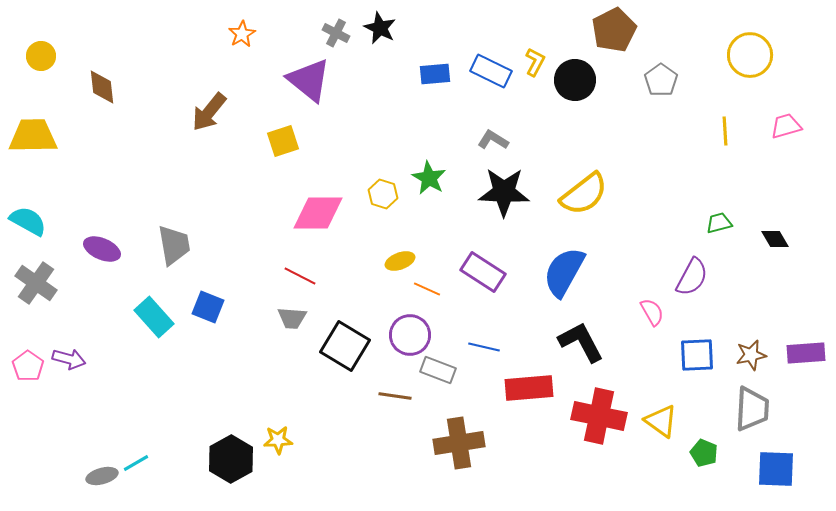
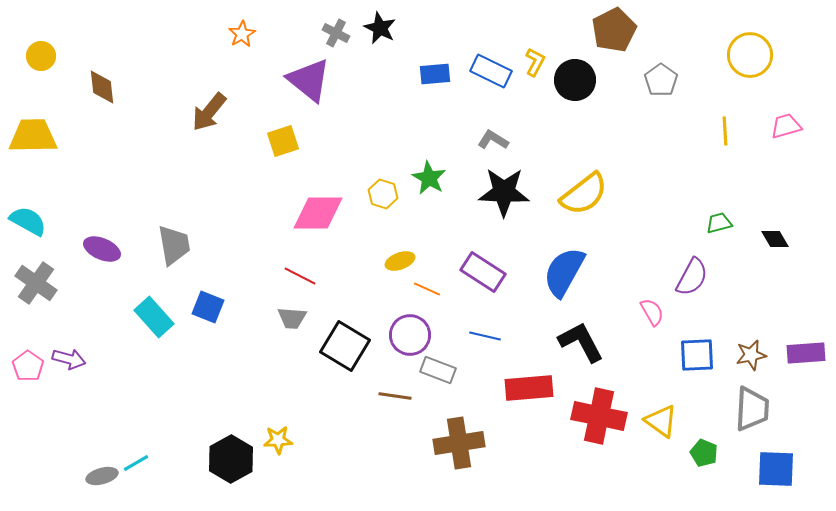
blue line at (484, 347): moved 1 px right, 11 px up
